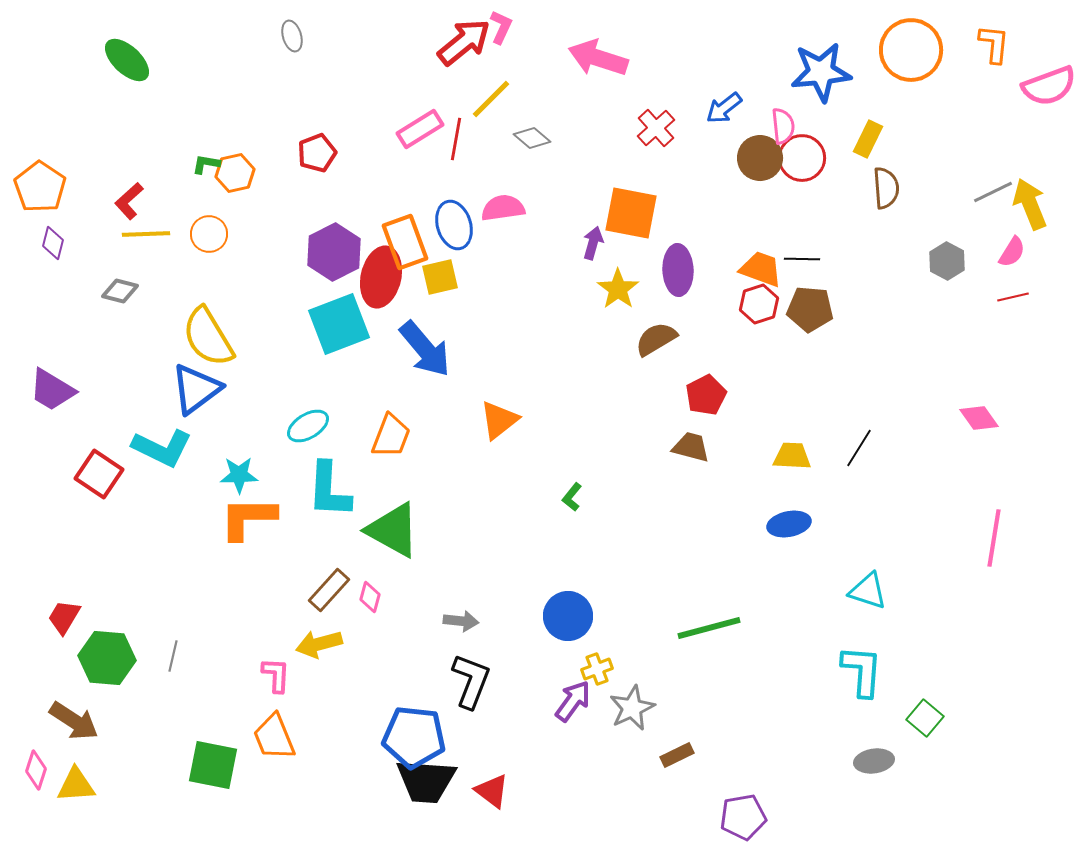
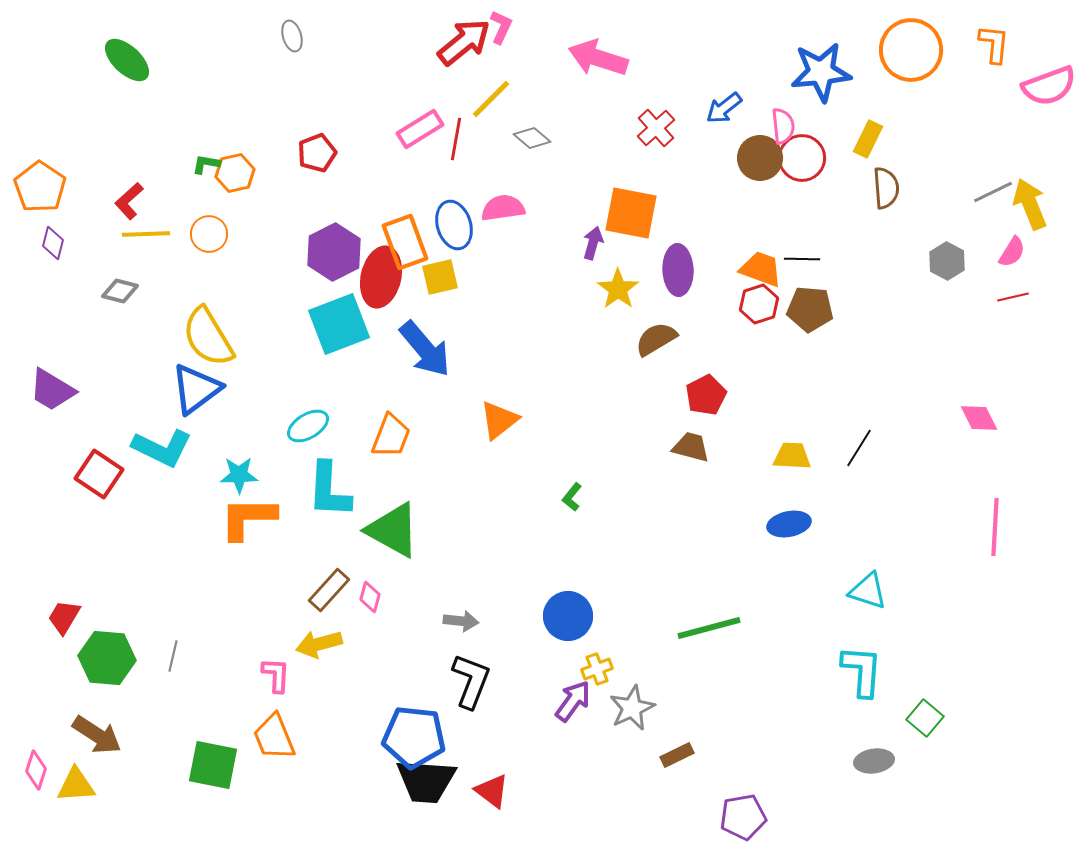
pink diamond at (979, 418): rotated 9 degrees clockwise
pink line at (994, 538): moved 1 px right, 11 px up; rotated 6 degrees counterclockwise
brown arrow at (74, 721): moved 23 px right, 14 px down
